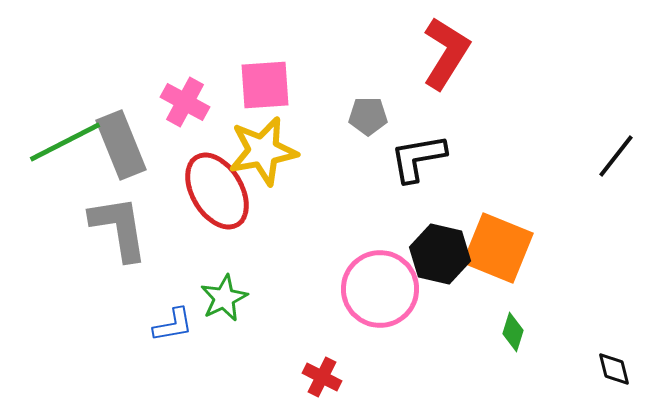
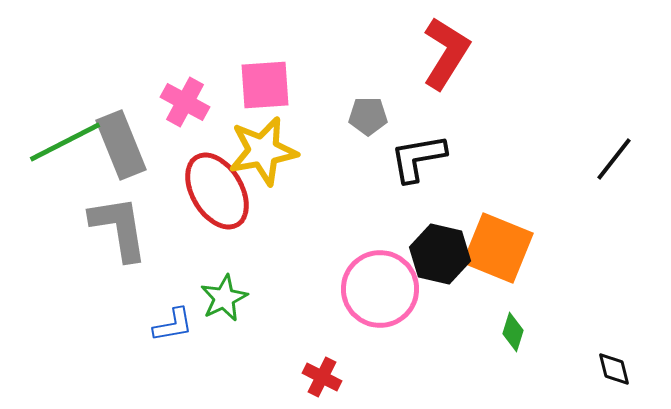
black line: moved 2 px left, 3 px down
